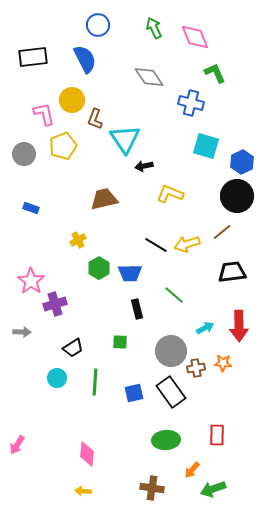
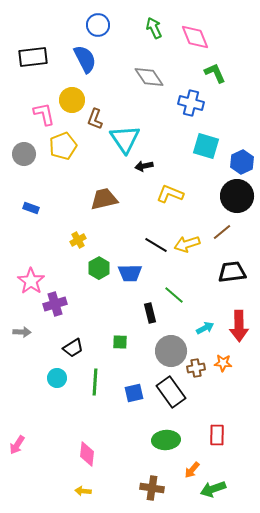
black rectangle at (137, 309): moved 13 px right, 4 px down
